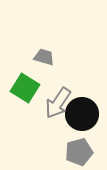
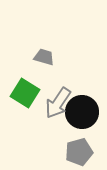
green square: moved 5 px down
black circle: moved 2 px up
